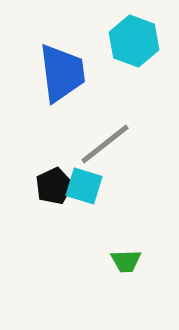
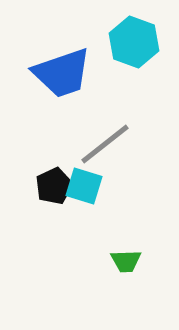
cyan hexagon: moved 1 px down
blue trapezoid: rotated 78 degrees clockwise
